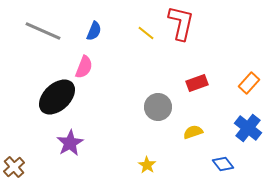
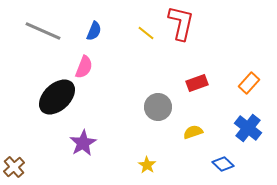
purple star: moved 13 px right
blue diamond: rotated 10 degrees counterclockwise
